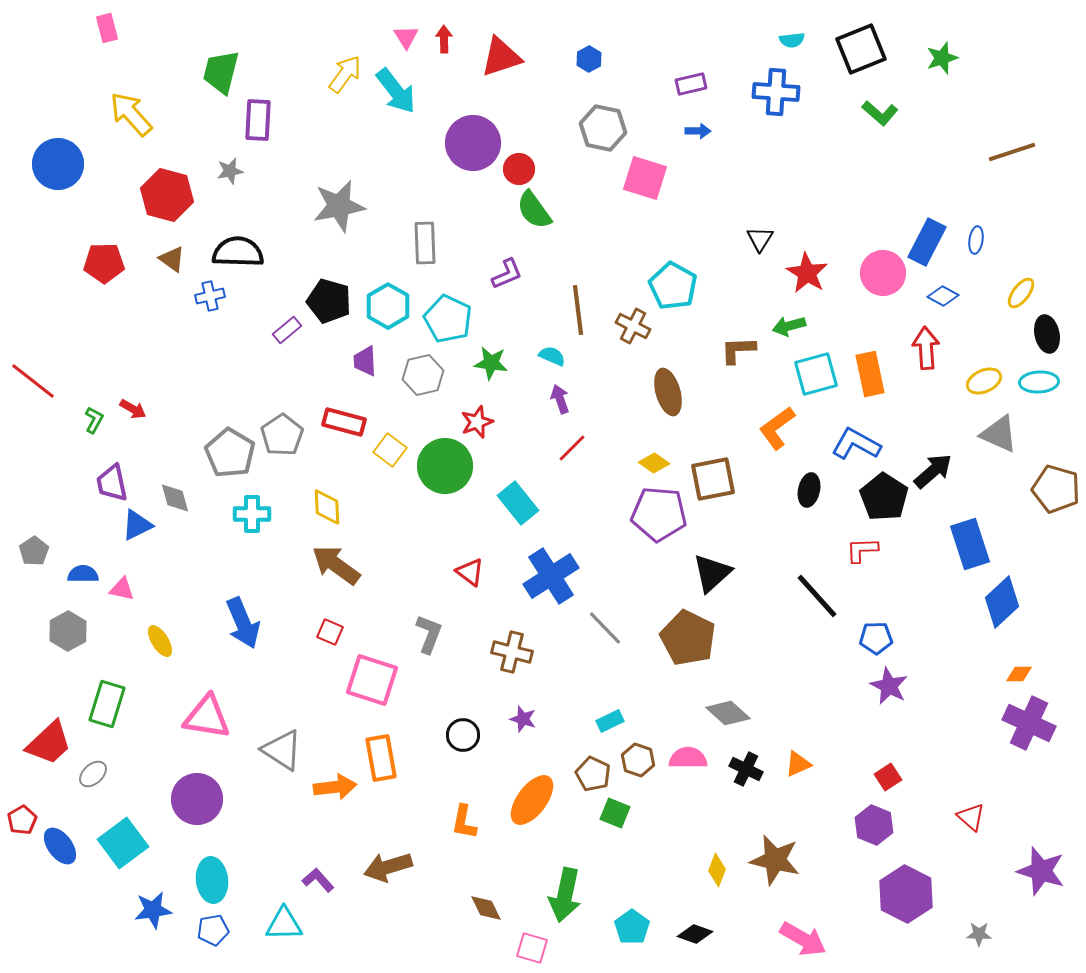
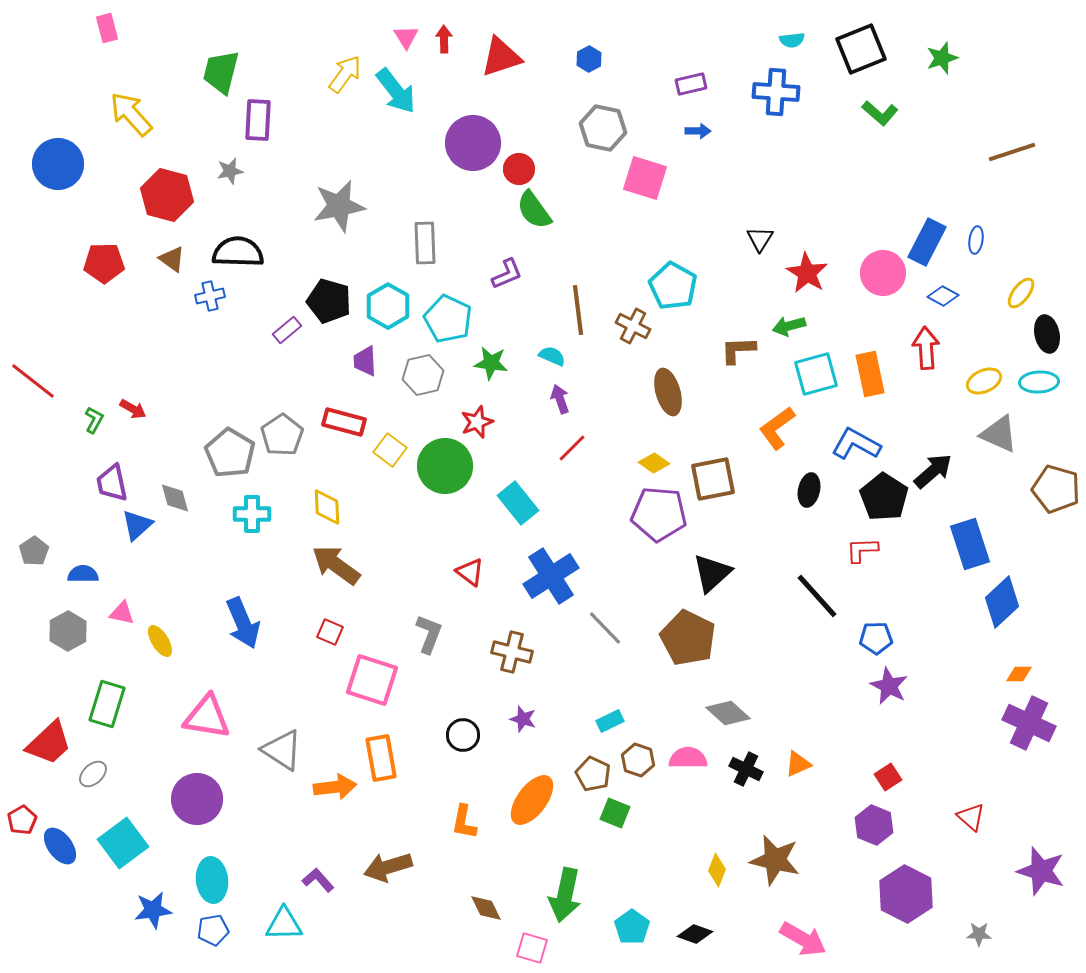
blue triangle at (137, 525): rotated 16 degrees counterclockwise
pink triangle at (122, 589): moved 24 px down
